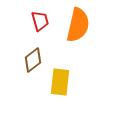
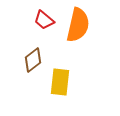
red trapezoid: moved 4 px right, 1 px up; rotated 145 degrees clockwise
